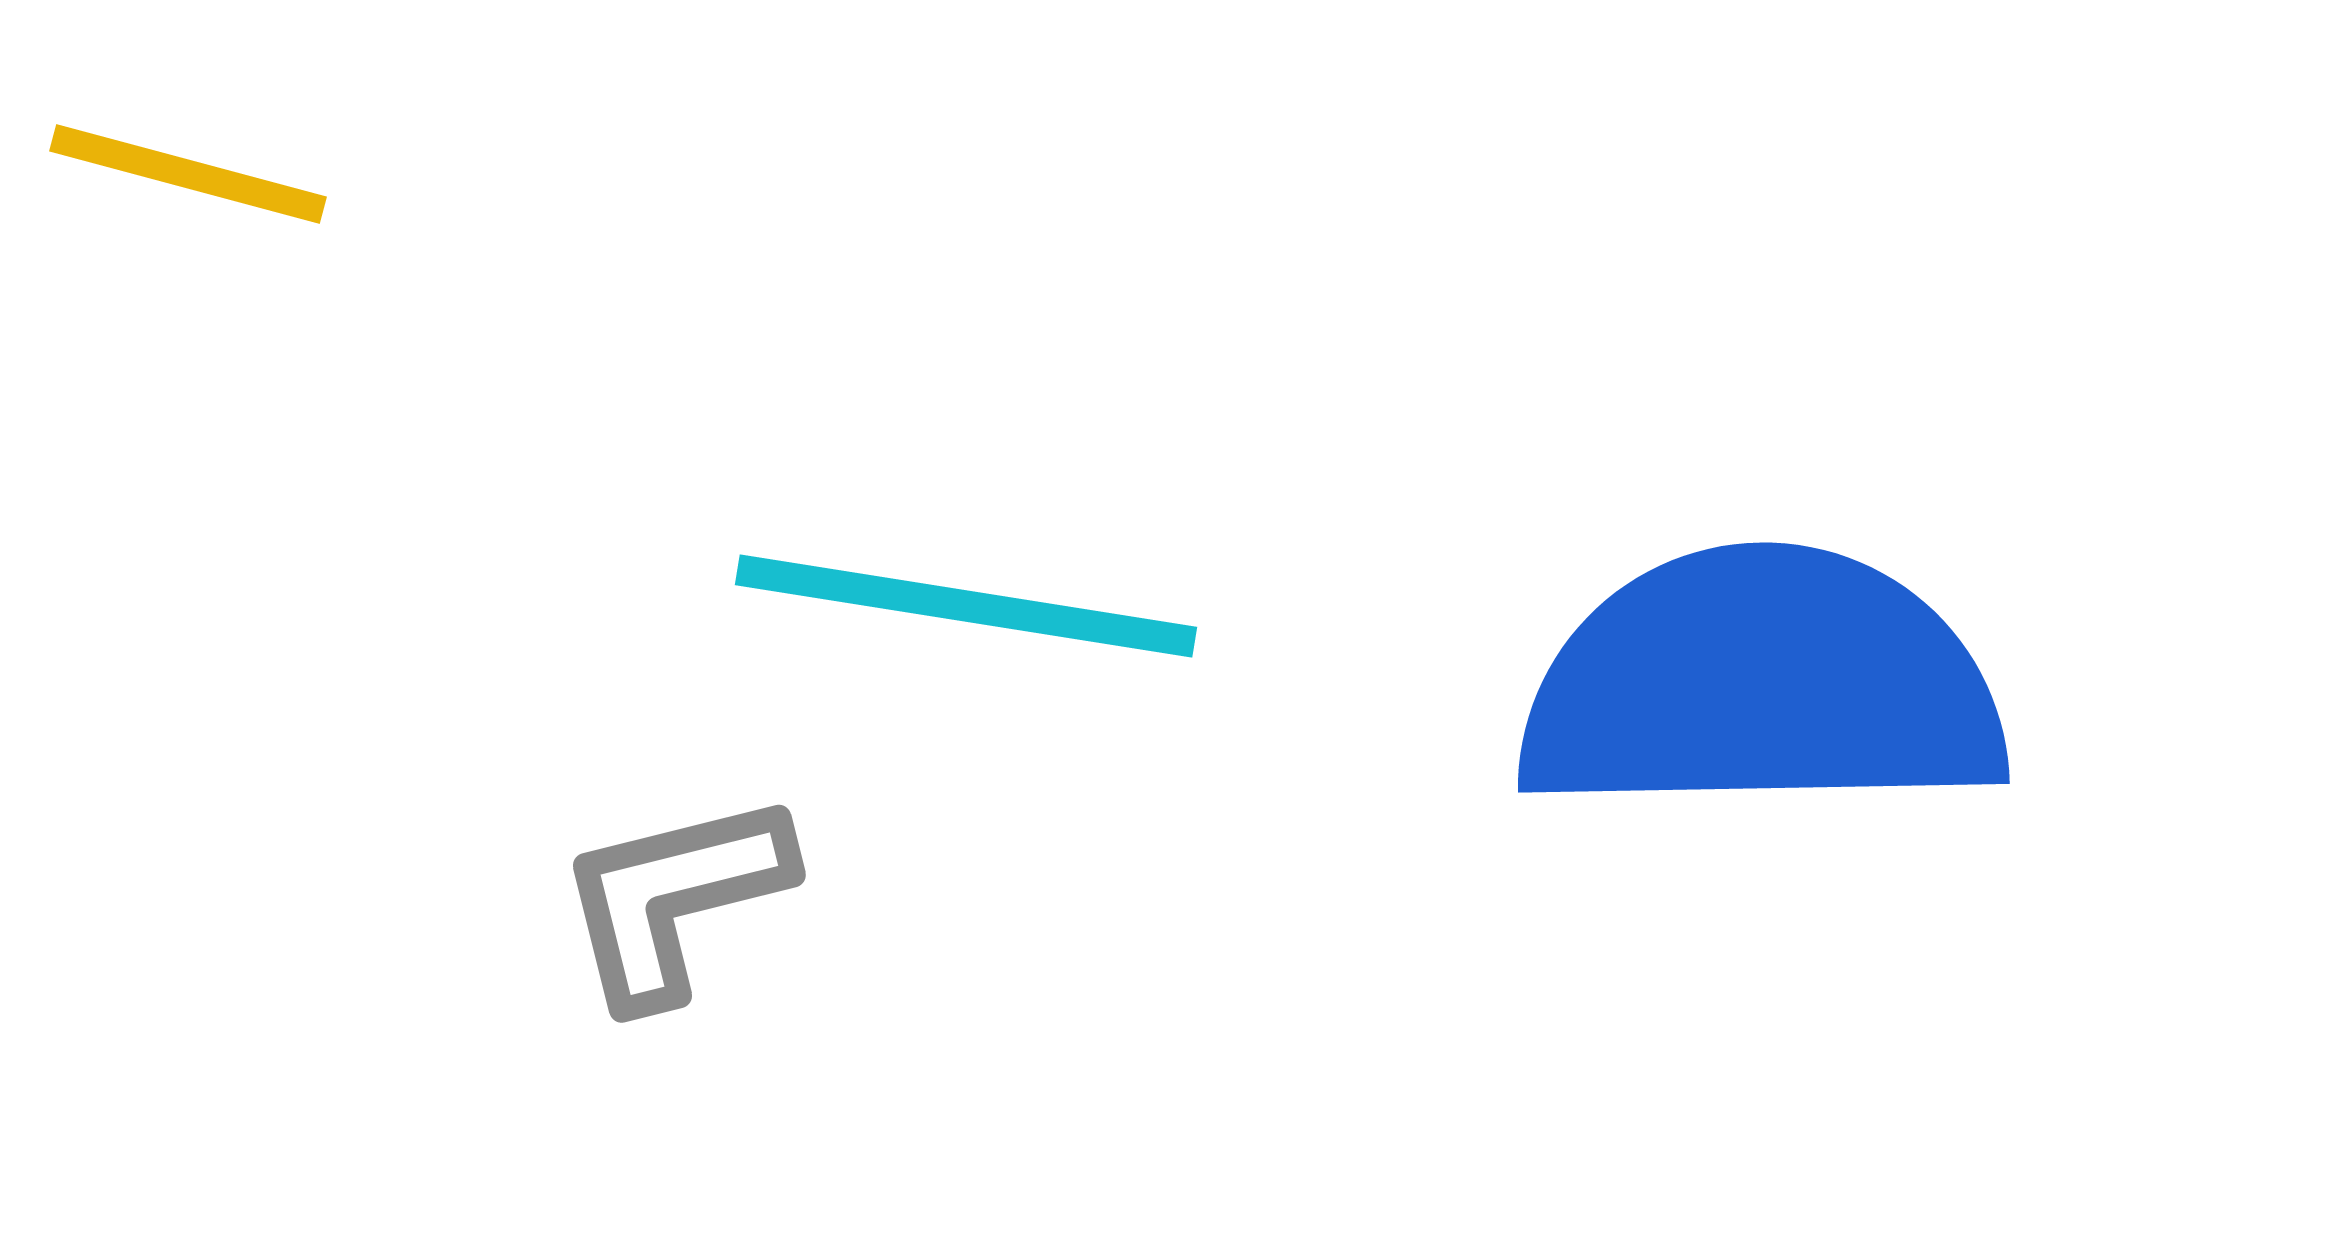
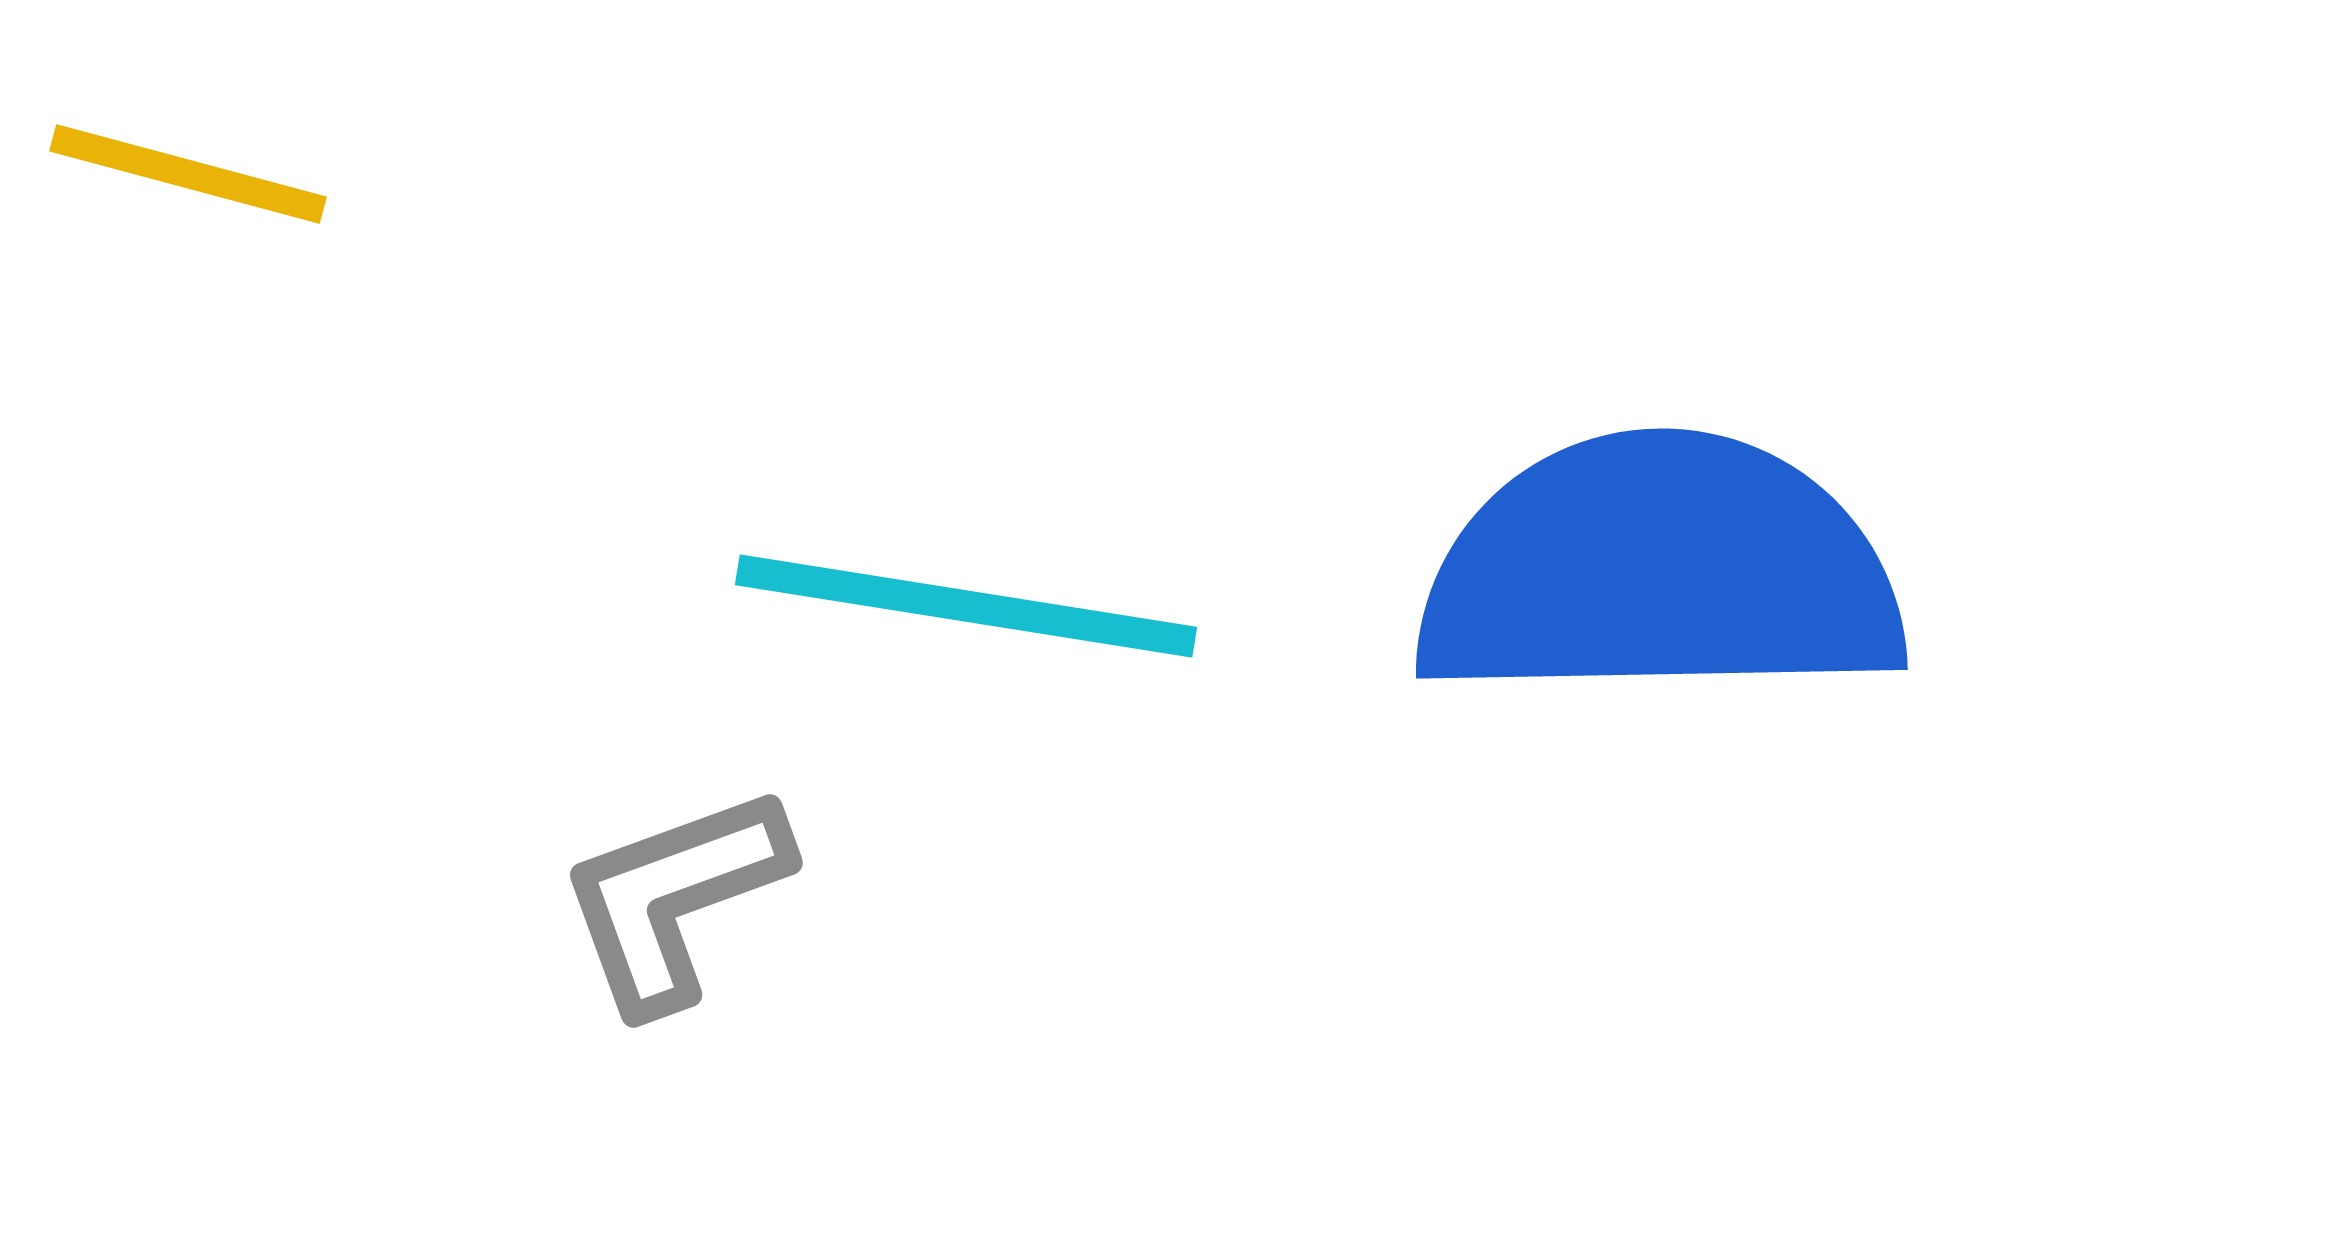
blue semicircle: moved 102 px left, 114 px up
gray L-shape: rotated 6 degrees counterclockwise
